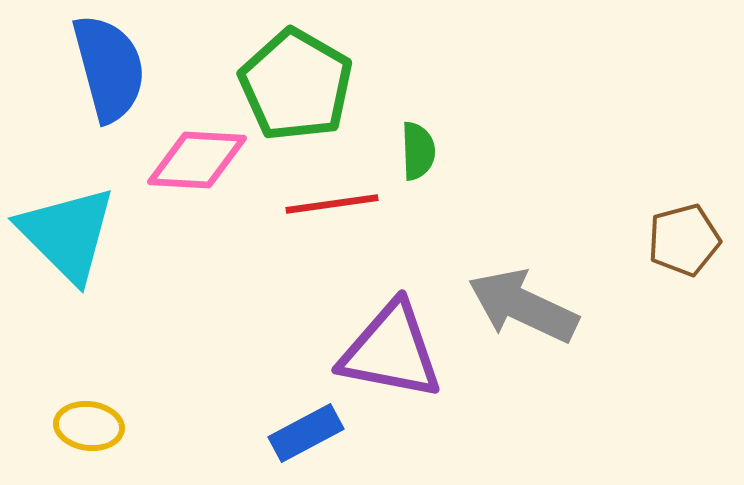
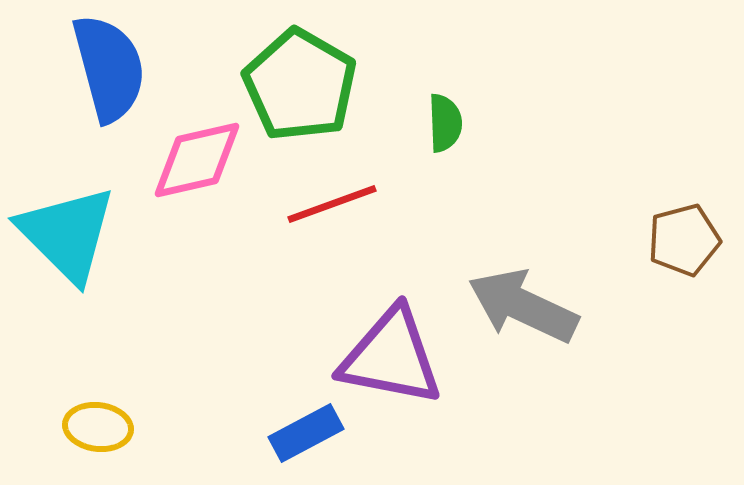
green pentagon: moved 4 px right
green semicircle: moved 27 px right, 28 px up
pink diamond: rotated 16 degrees counterclockwise
red line: rotated 12 degrees counterclockwise
purple triangle: moved 6 px down
yellow ellipse: moved 9 px right, 1 px down
